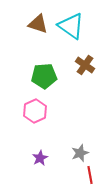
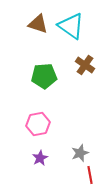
pink hexagon: moved 3 px right, 13 px down; rotated 15 degrees clockwise
